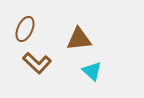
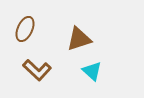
brown triangle: rotated 12 degrees counterclockwise
brown L-shape: moved 7 px down
